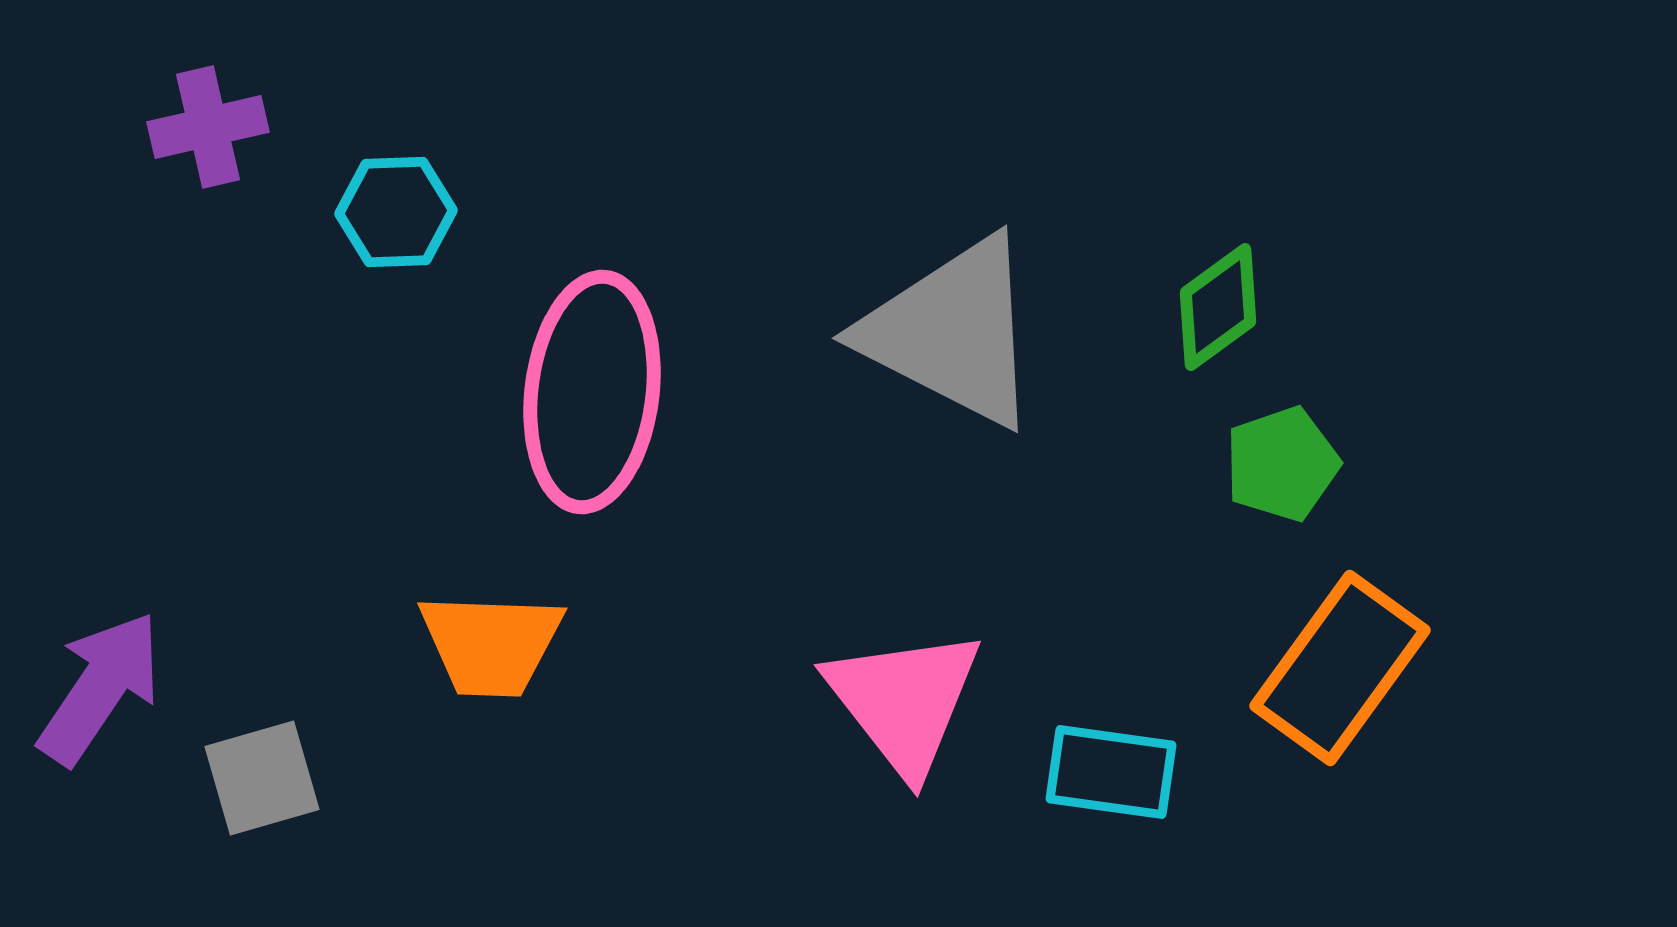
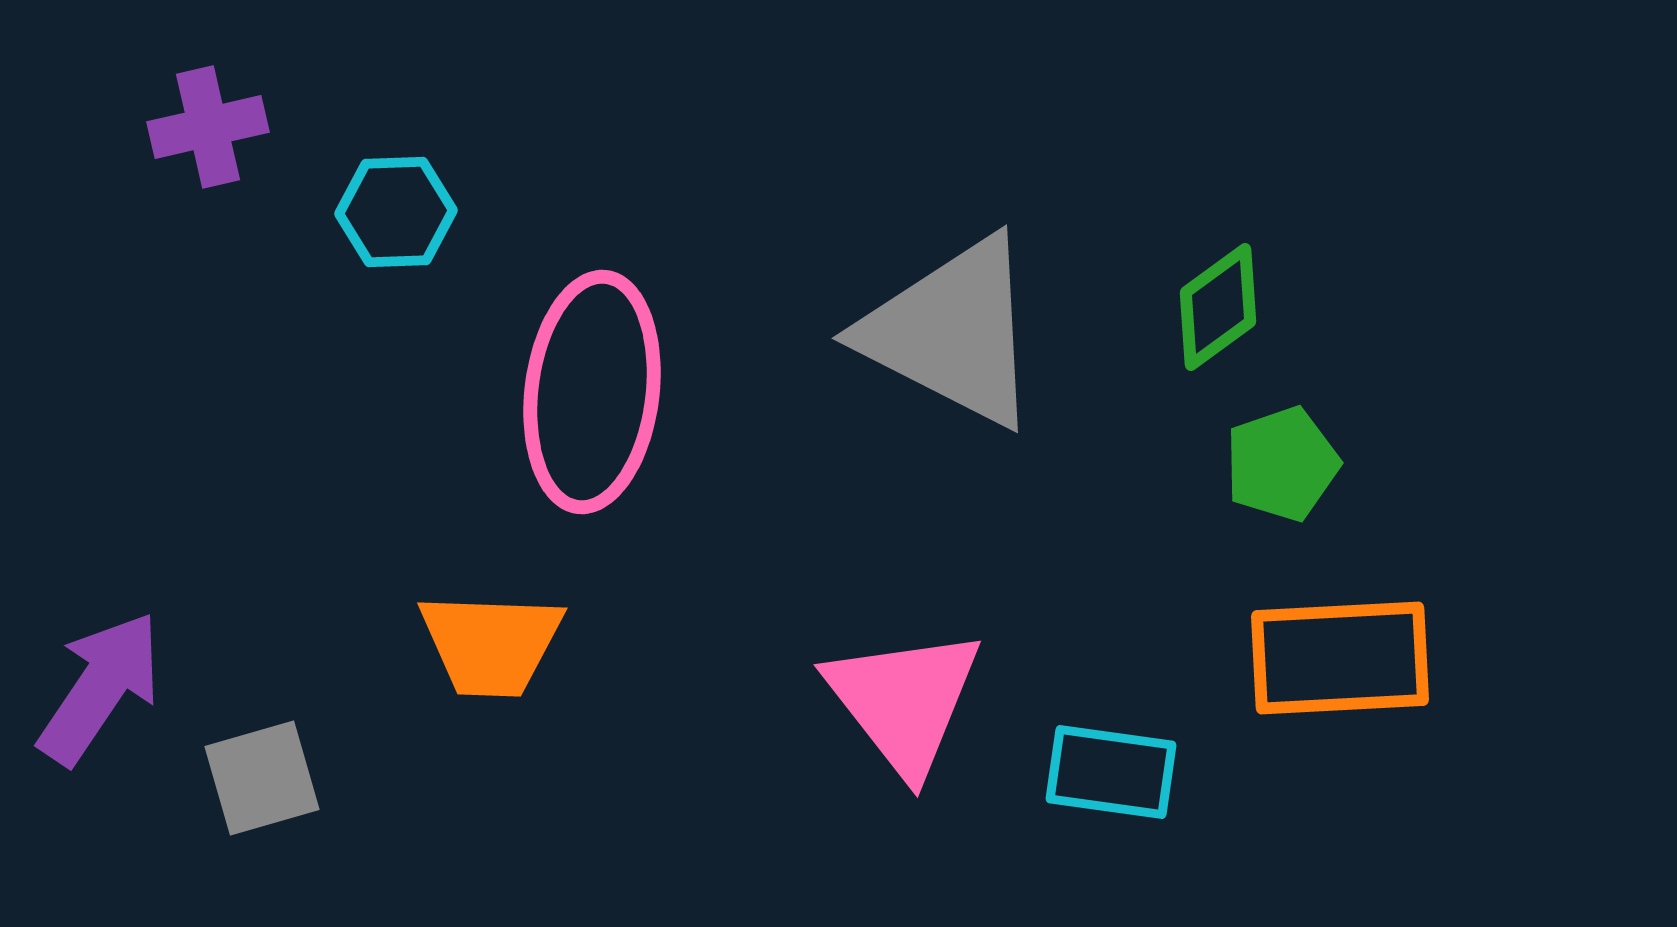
orange rectangle: moved 10 px up; rotated 51 degrees clockwise
